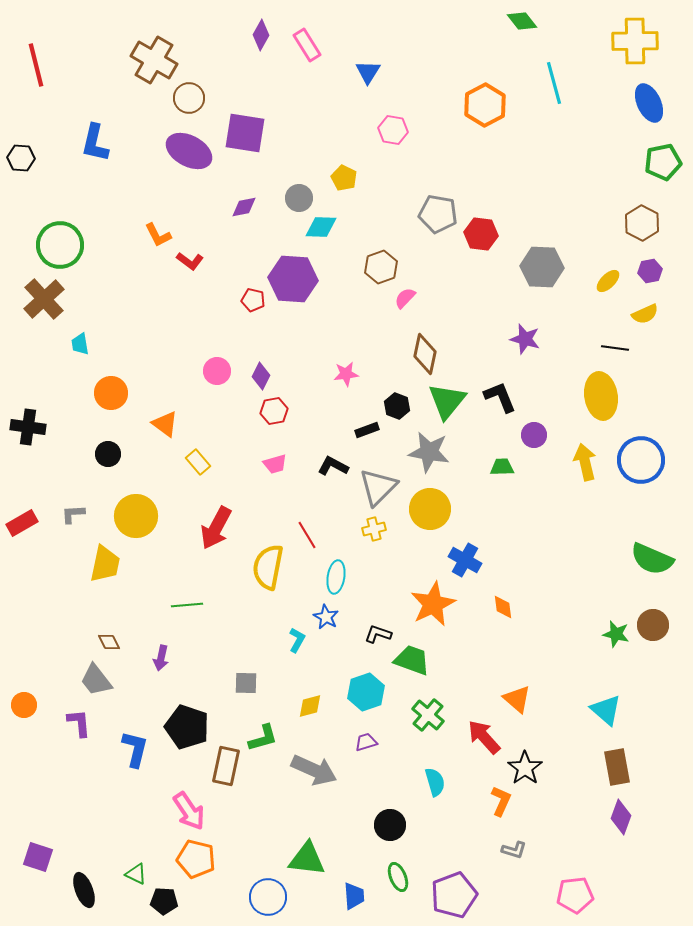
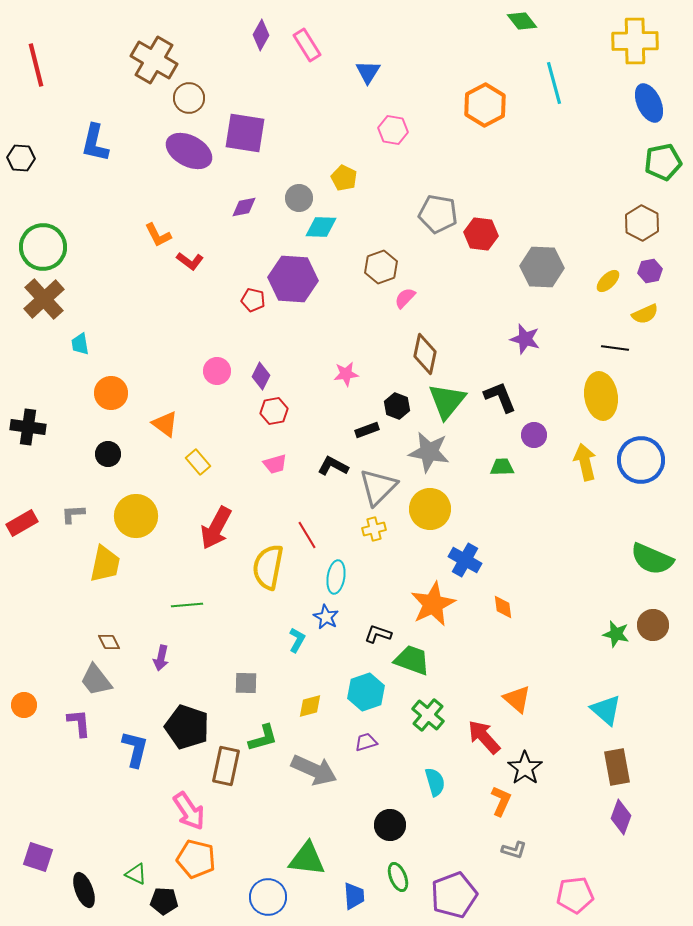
green circle at (60, 245): moved 17 px left, 2 px down
